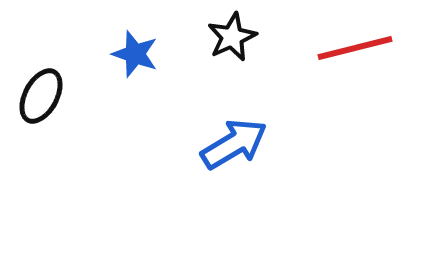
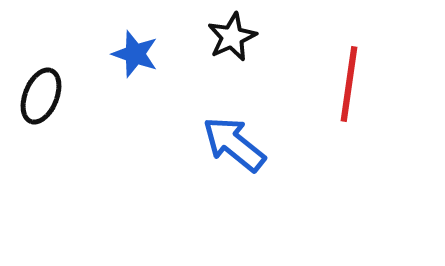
red line: moved 6 px left, 36 px down; rotated 68 degrees counterclockwise
black ellipse: rotated 6 degrees counterclockwise
blue arrow: rotated 110 degrees counterclockwise
